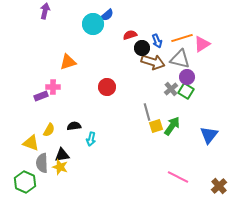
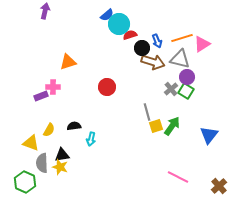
cyan circle: moved 26 px right
